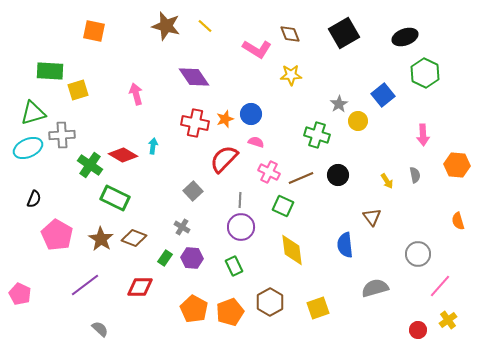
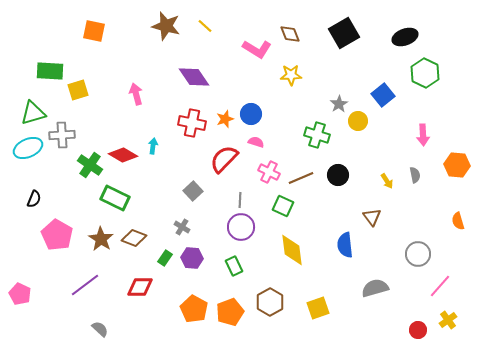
red cross at (195, 123): moved 3 px left
